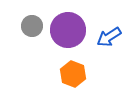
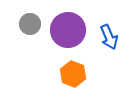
gray circle: moved 2 px left, 2 px up
blue arrow: rotated 80 degrees counterclockwise
